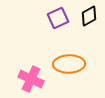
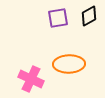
purple square: rotated 15 degrees clockwise
